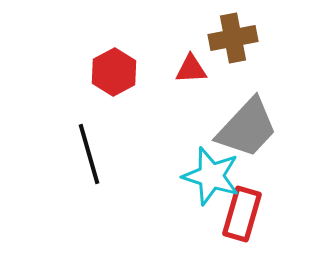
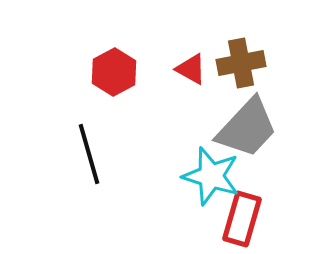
brown cross: moved 8 px right, 25 px down
red triangle: rotated 32 degrees clockwise
red rectangle: moved 5 px down
